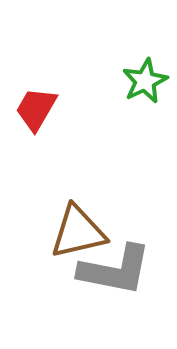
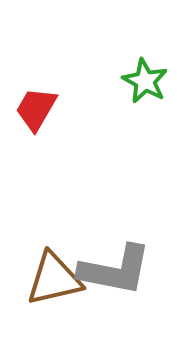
green star: rotated 18 degrees counterclockwise
brown triangle: moved 24 px left, 47 px down
